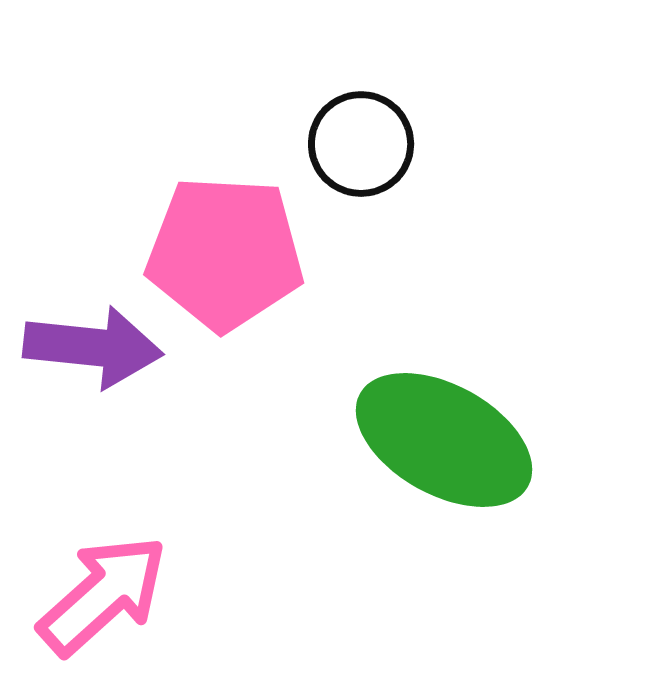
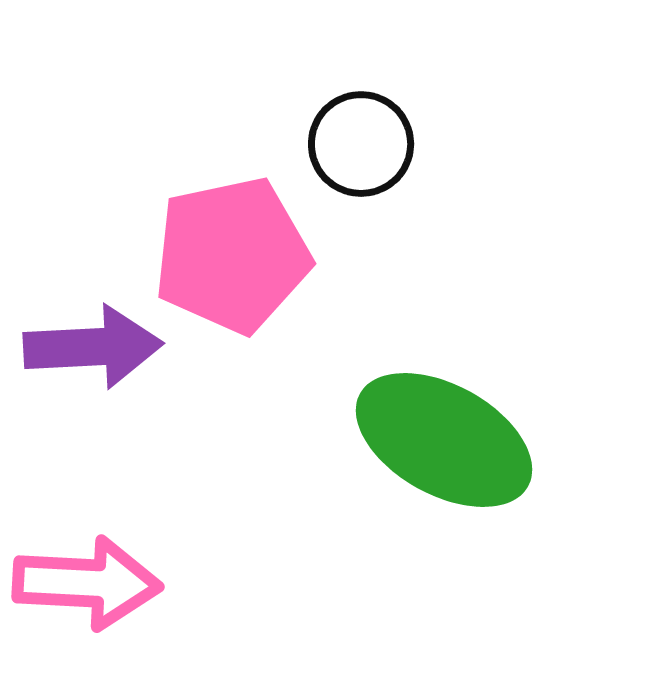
pink pentagon: moved 7 px right, 2 px down; rotated 15 degrees counterclockwise
purple arrow: rotated 9 degrees counterclockwise
pink arrow: moved 16 px left, 12 px up; rotated 45 degrees clockwise
